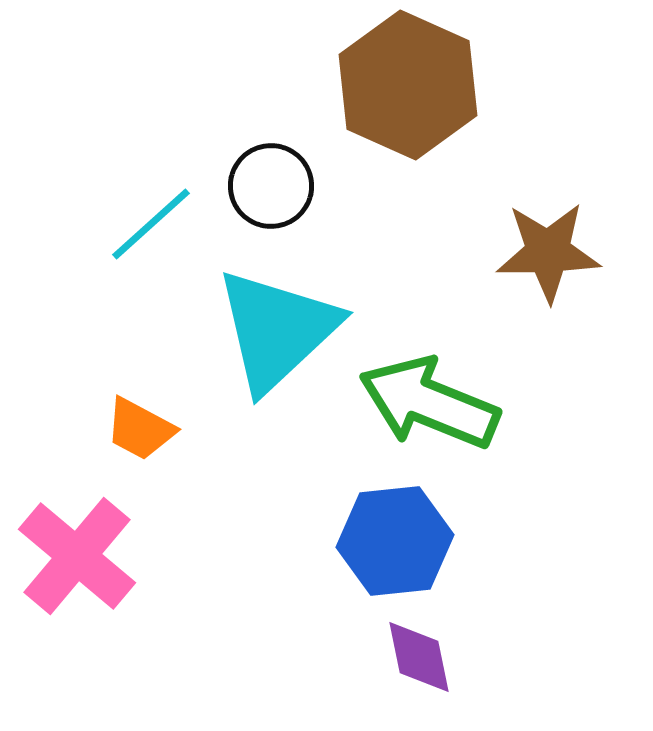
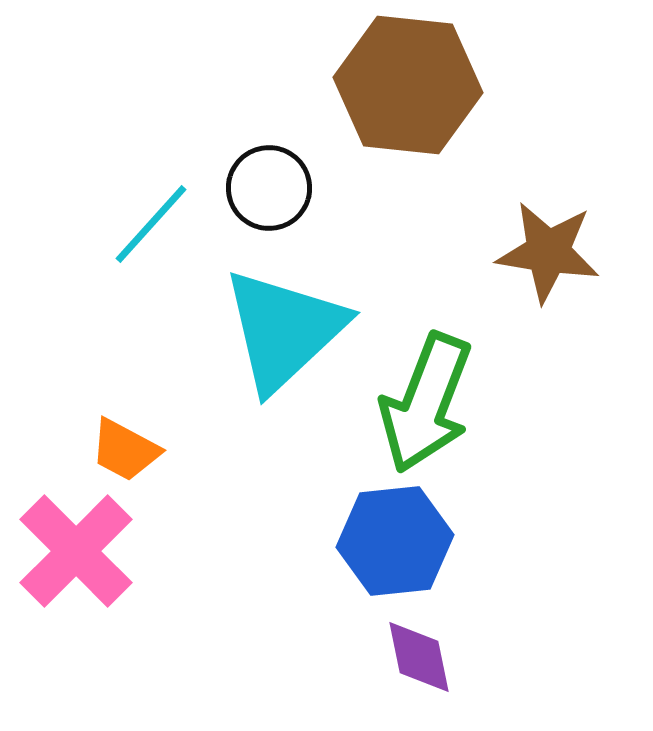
brown hexagon: rotated 18 degrees counterclockwise
black circle: moved 2 px left, 2 px down
cyan line: rotated 6 degrees counterclockwise
brown star: rotated 10 degrees clockwise
cyan triangle: moved 7 px right
green arrow: moved 3 px left; rotated 91 degrees counterclockwise
orange trapezoid: moved 15 px left, 21 px down
pink cross: moved 1 px left, 5 px up; rotated 5 degrees clockwise
